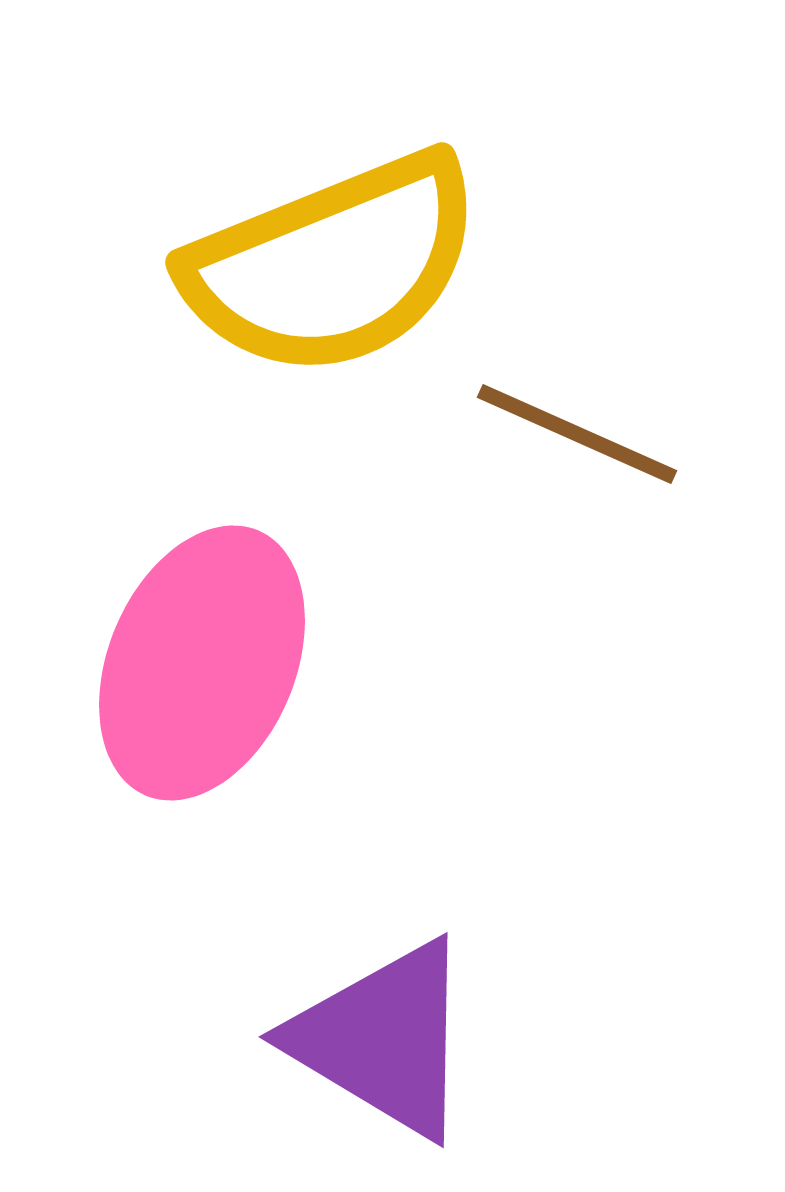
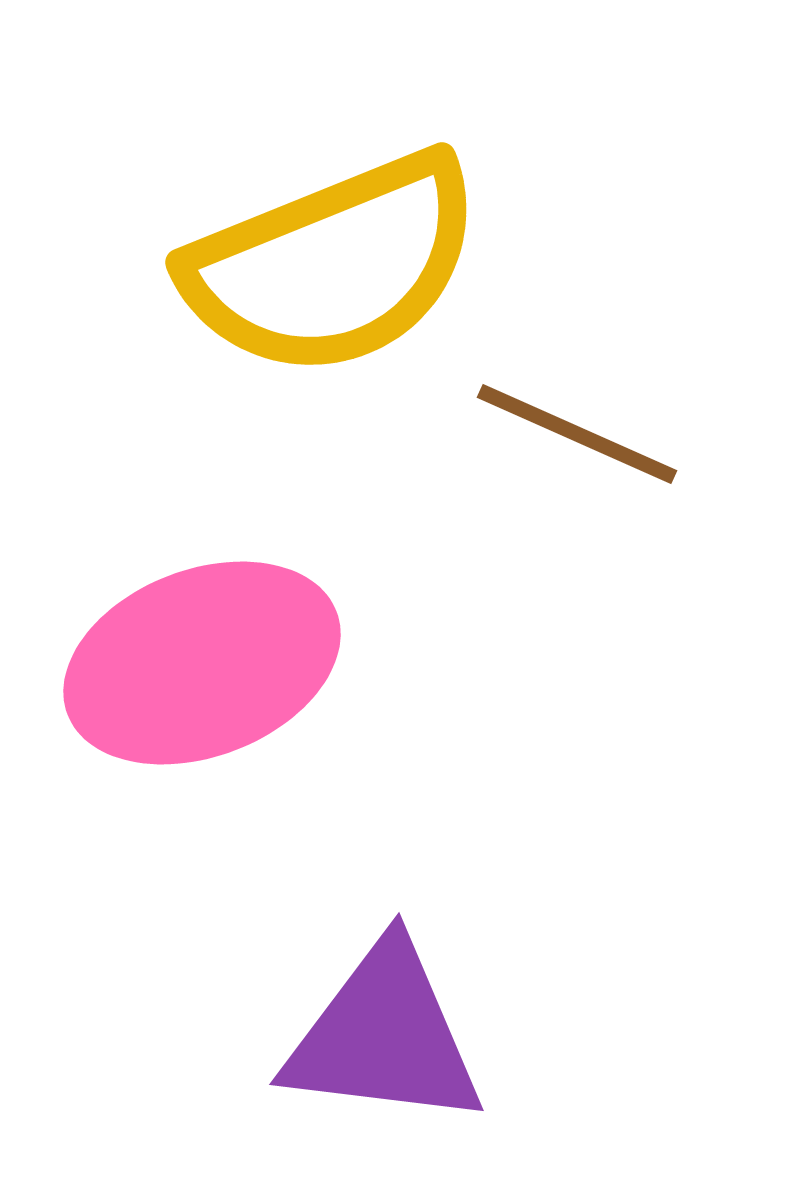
pink ellipse: rotated 46 degrees clockwise
purple triangle: moved 1 px right, 3 px up; rotated 24 degrees counterclockwise
